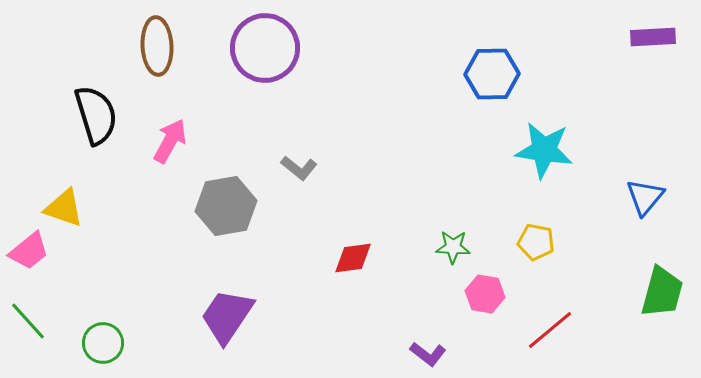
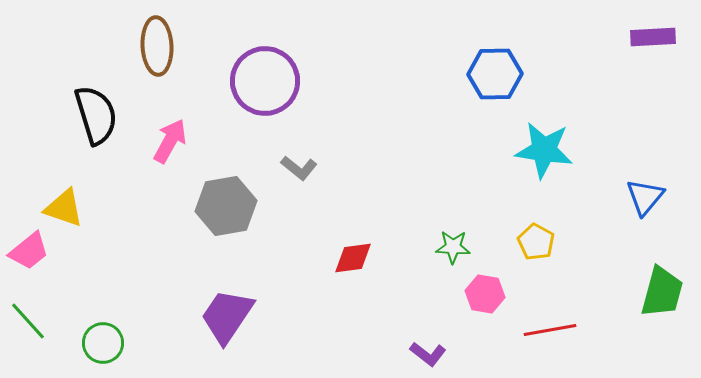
purple circle: moved 33 px down
blue hexagon: moved 3 px right
yellow pentagon: rotated 18 degrees clockwise
red line: rotated 30 degrees clockwise
